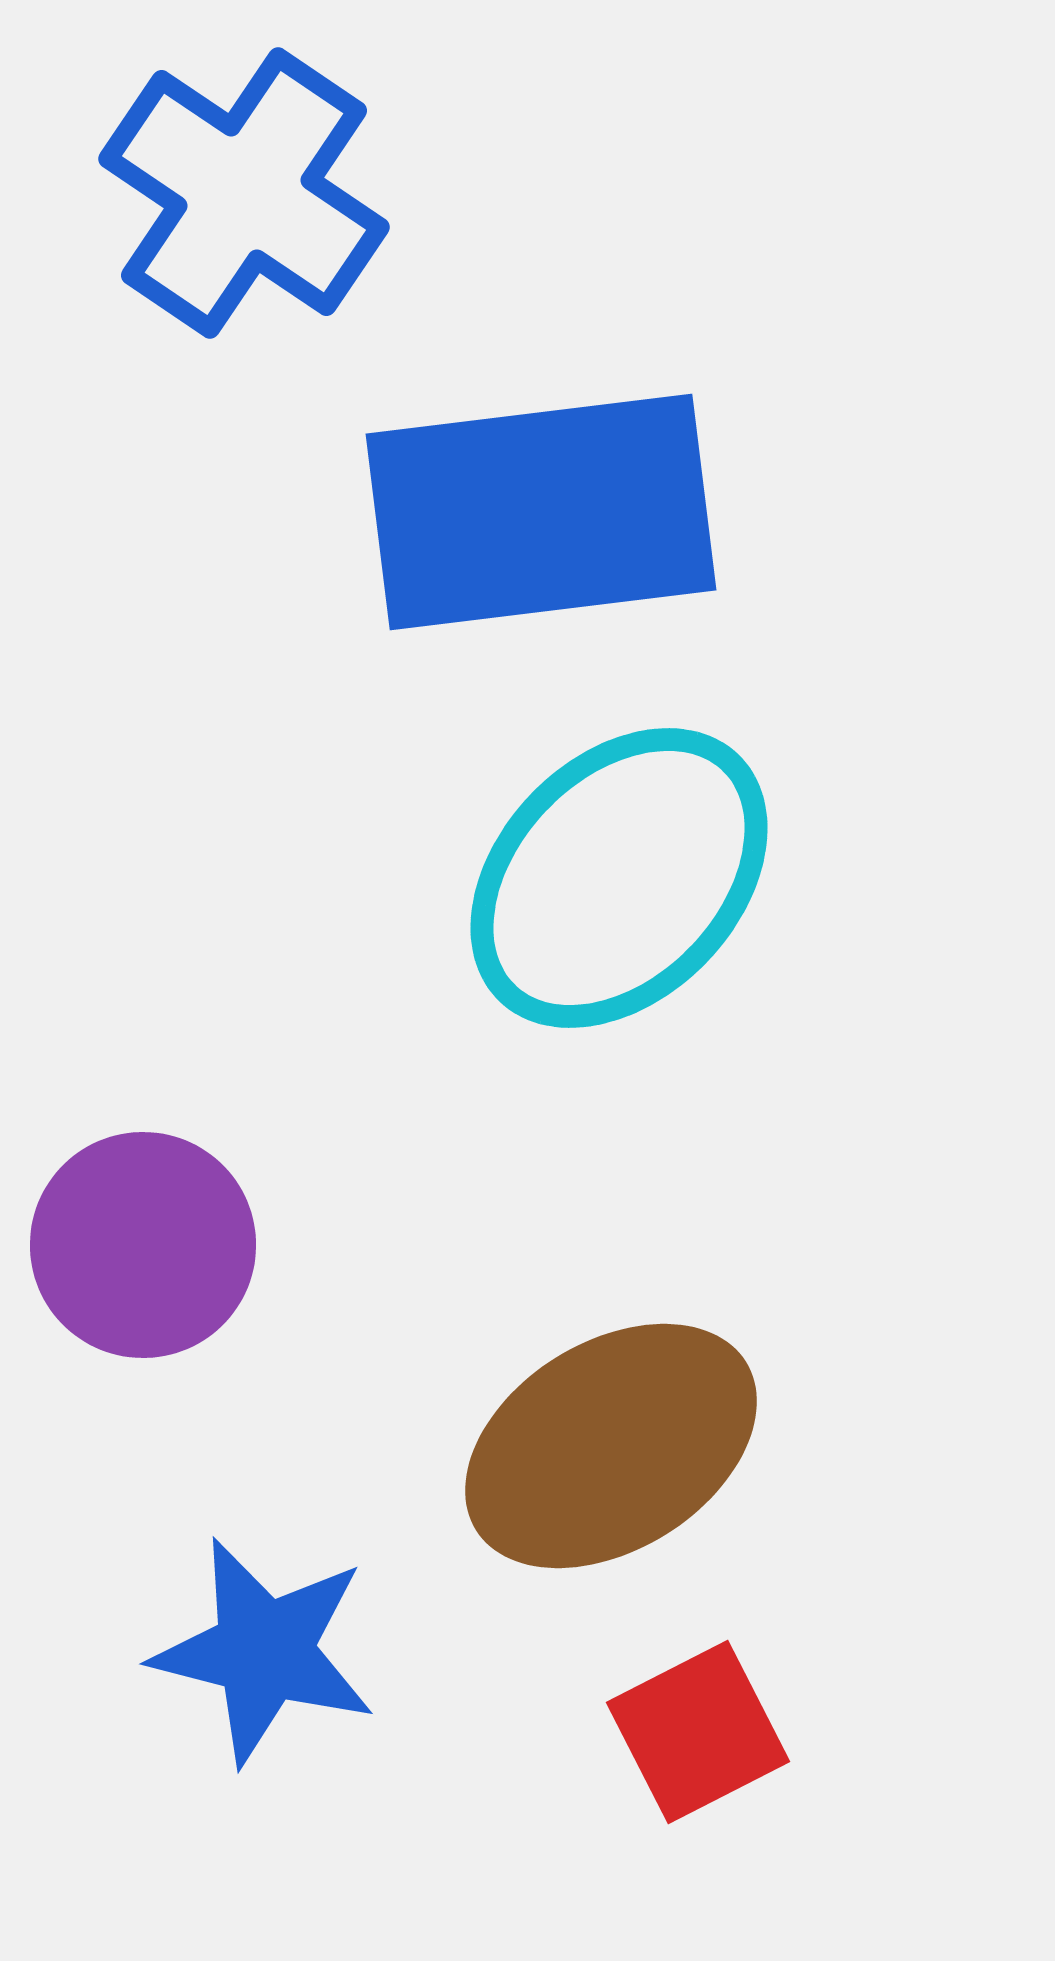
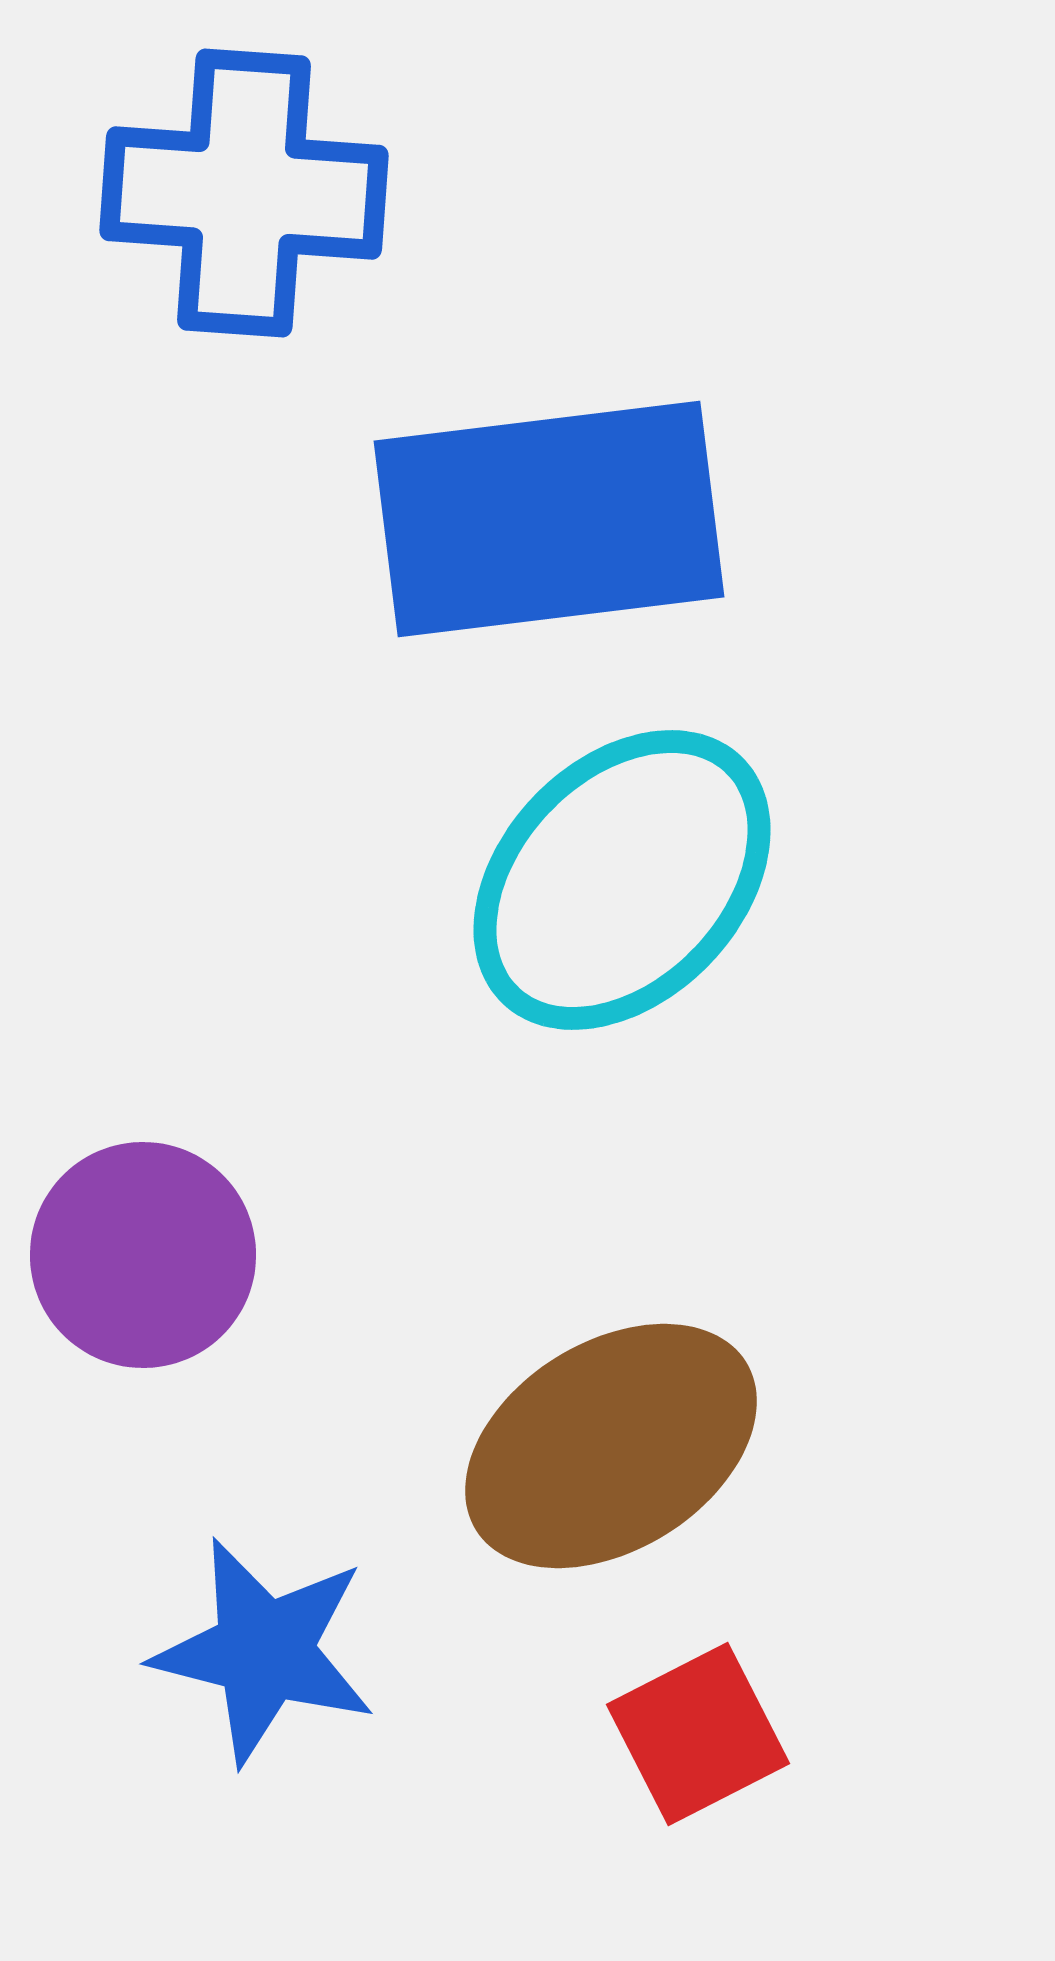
blue cross: rotated 30 degrees counterclockwise
blue rectangle: moved 8 px right, 7 px down
cyan ellipse: moved 3 px right, 2 px down
purple circle: moved 10 px down
red square: moved 2 px down
